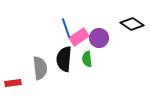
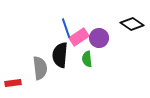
black semicircle: moved 4 px left, 4 px up
